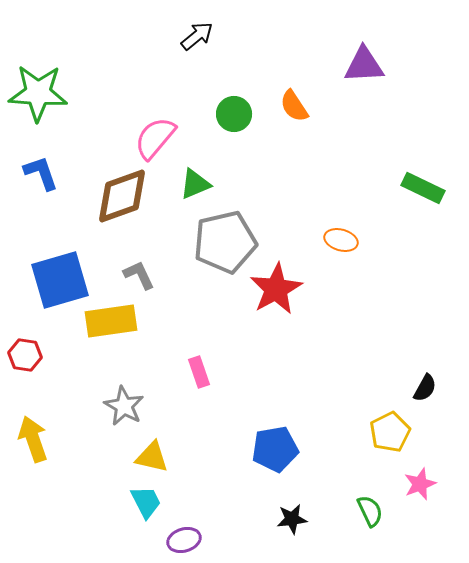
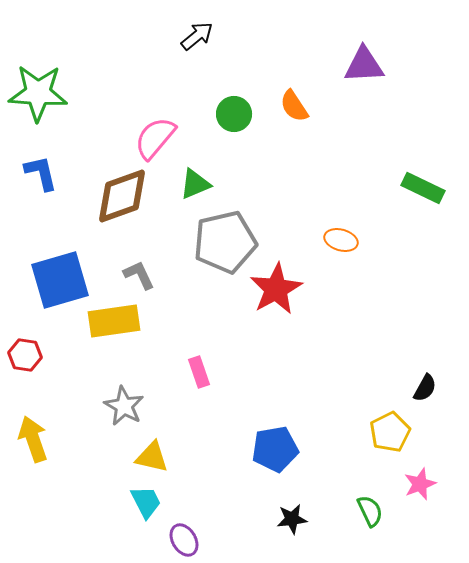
blue L-shape: rotated 6 degrees clockwise
yellow rectangle: moved 3 px right
purple ellipse: rotated 76 degrees clockwise
